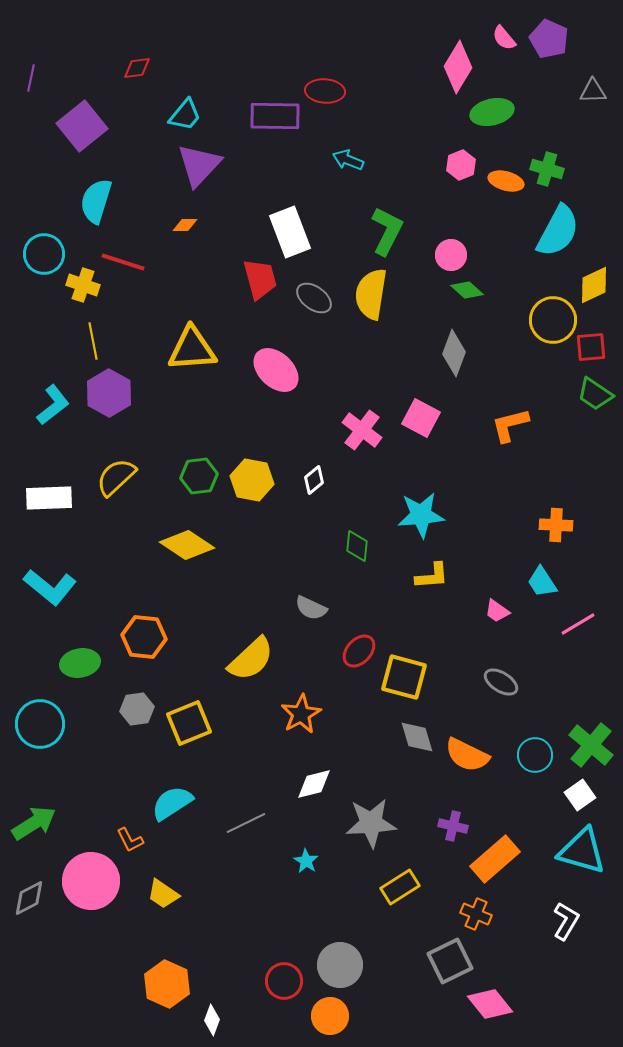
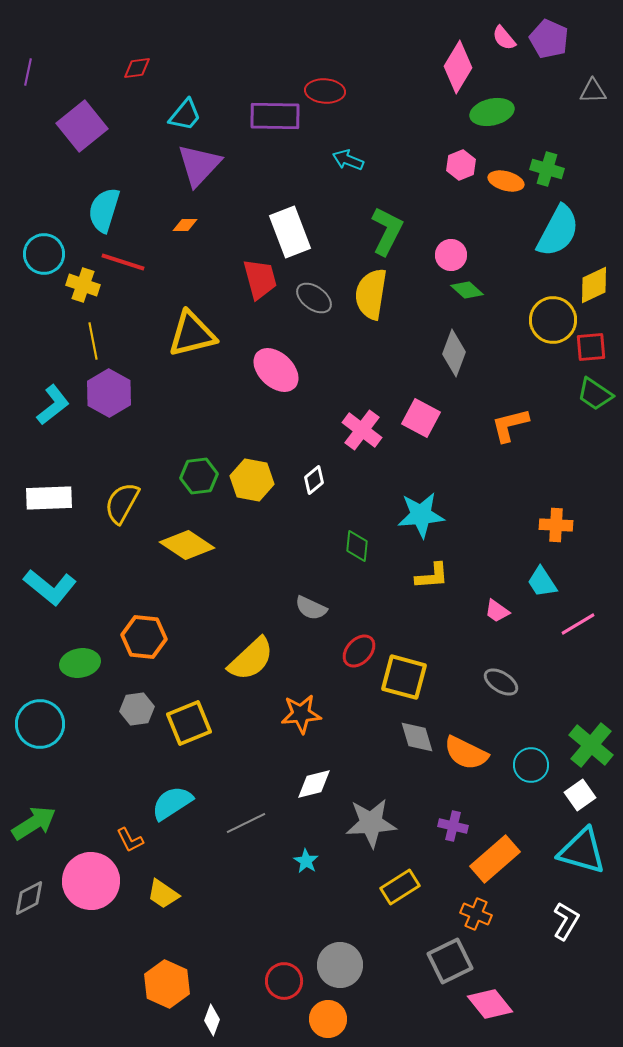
purple line at (31, 78): moved 3 px left, 6 px up
cyan semicircle at (96, 201): moved 8 px right, 9 px down
yellow triangle at (192, 349): moved 15 px up; rotated 10 degrees counterclockwise
yellow semicircle at (116, 477): moved 6 px right, 26 px down; rotated 18 degrees counterclockwise
orange star at (301, 714): rotated 24 degrees clockwise
orange semicircle at (467, 755): moved 1 px left, 2 px up
cyan circle at (535, 755): moved 4 px left, 10 px down
orange circle at (330, 1016): moved 2 px left, 3 px down
